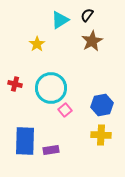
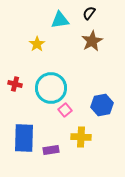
black semicircle: moved 2 px right, 2 px up
cyan triangle: rotated 24 degrees clockwise
yellow cross: moved 20 px left, 2 px down
blue rectangle: moved 1 px left, 3 px up
